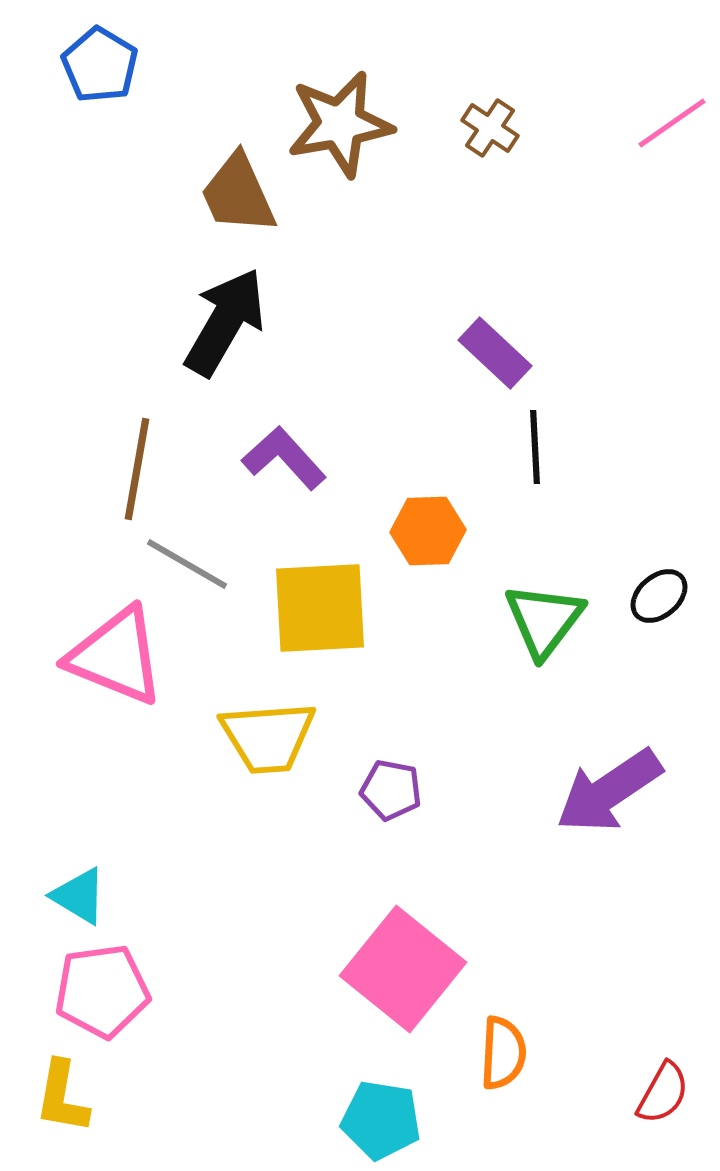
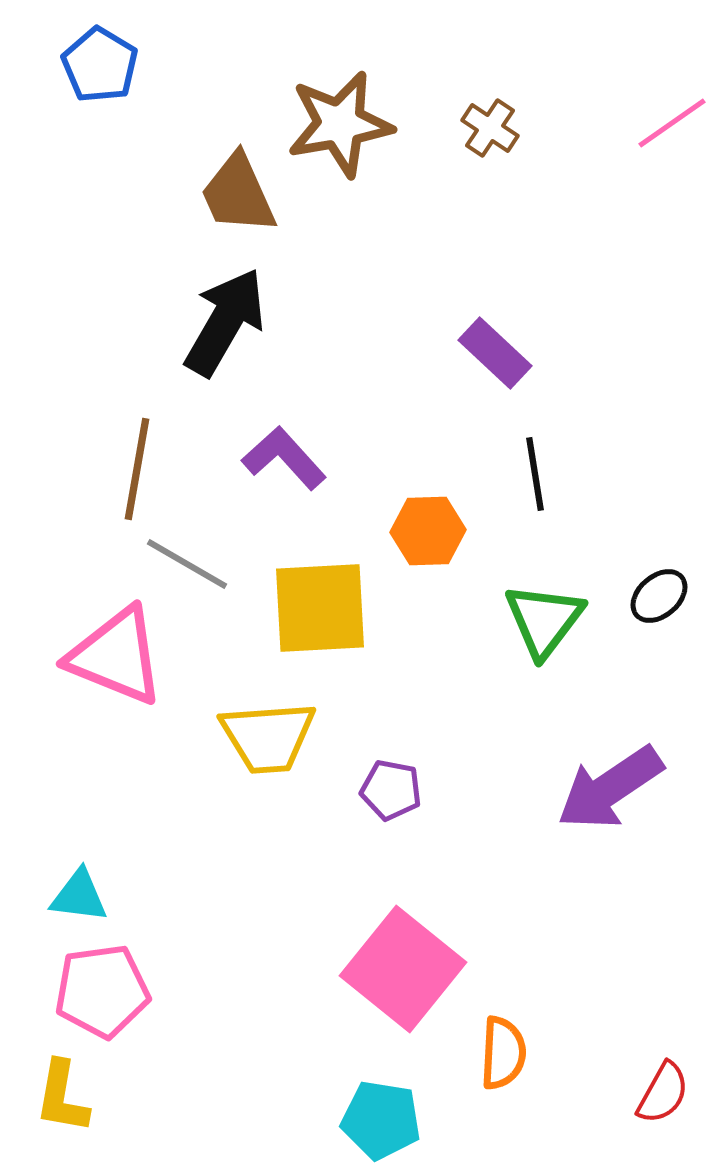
black line: moved 27 px down; rotated 6 degrees counterclockwise
purple arrow: moved 1 px right, 3 px up
cyan triangle: rotated 24 degrees counterclockwise
